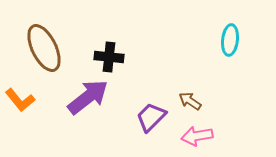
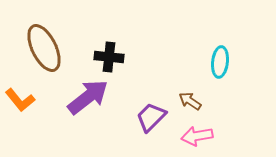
cyan ellipse: moved 10 px left, 22 px down
